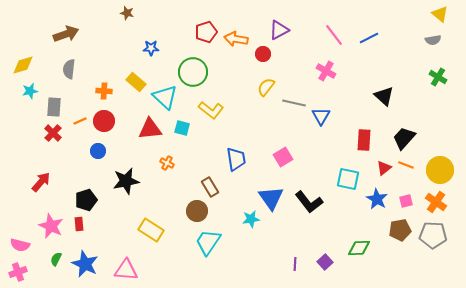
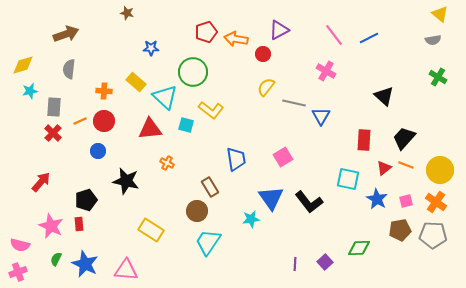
cyan square at (182, 128): moved 4 px right, 3 px up
black star at (126, 181): rotated 24 degrees clockwise
